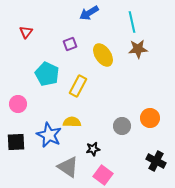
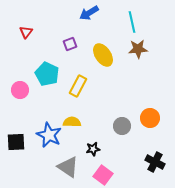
pink circle: moved 2 px right, 14 px up
black cross: moved 1 px left, 1 px down
